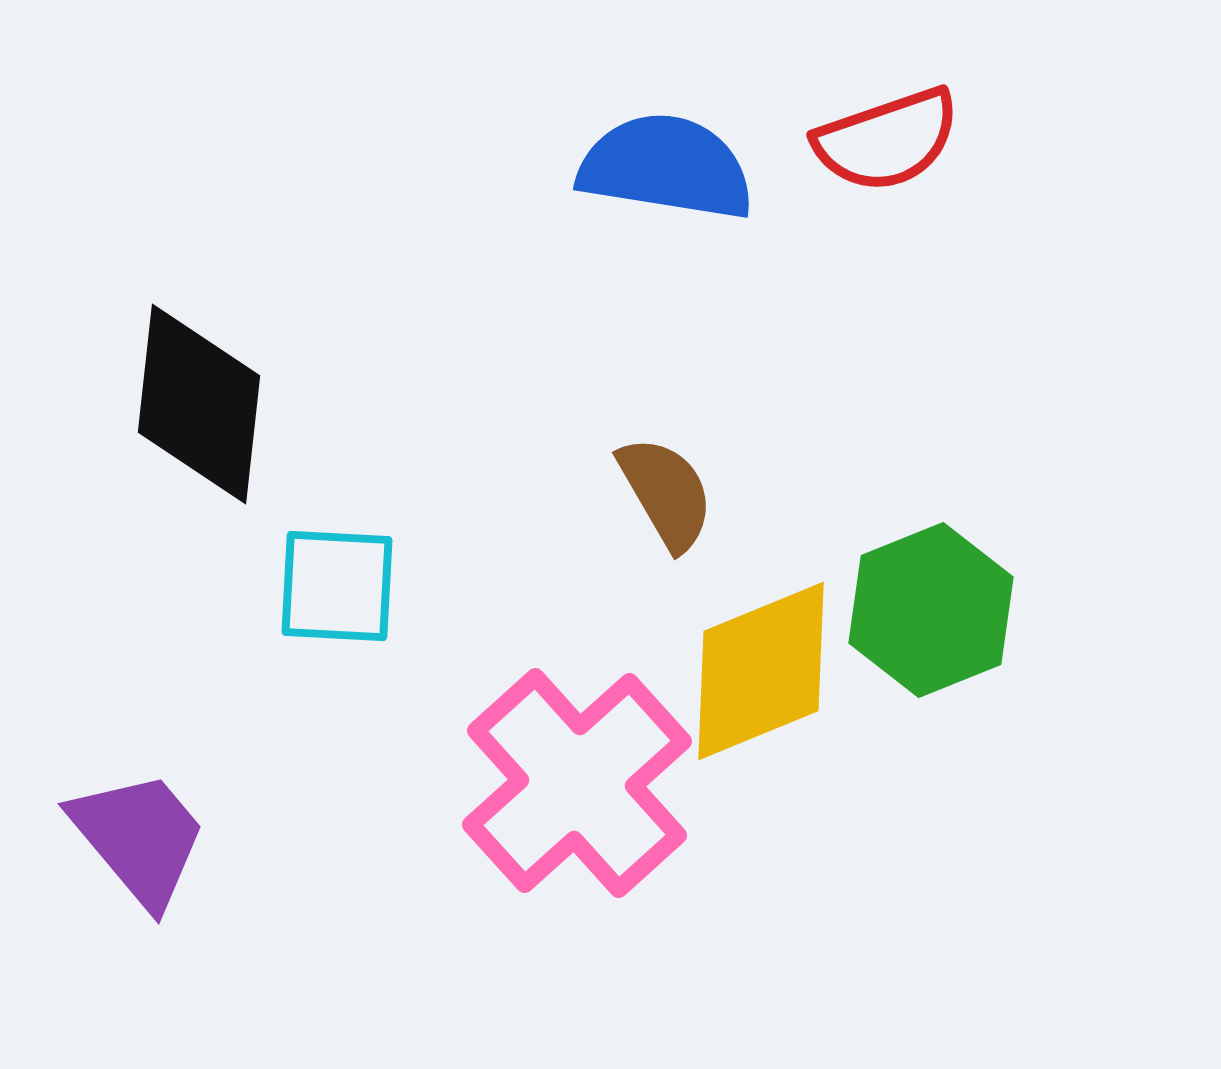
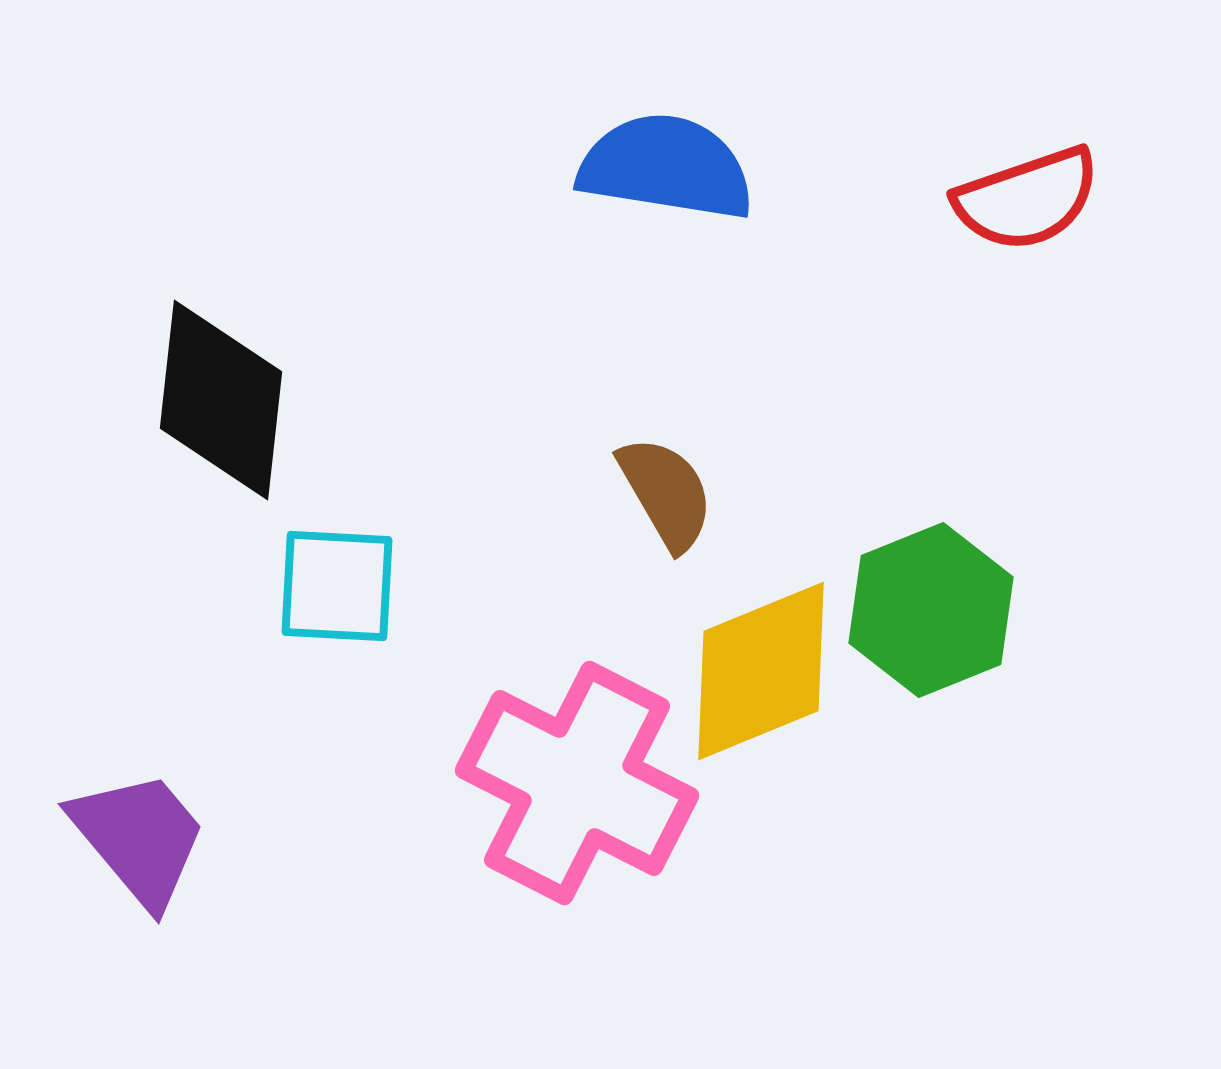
red semicircle: moved 140 px right, 59 px down
black diamond: moved 22 px right, 4 px up
pink cross: rotated 21 degrees counterclockwise
